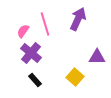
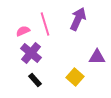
pink semicircle: rotated 32 degrees clockwise
